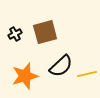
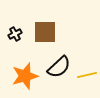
brown square: rotated 15 degrees clockwise
black semicircle: moved 2 px left, 1 px down
yellow line: moved 1 px down
